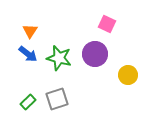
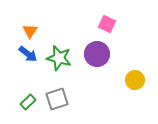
purple circle: moved 2 px right
yellow circle: moved 7 px right, 5 px down
